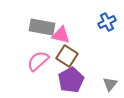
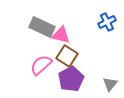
gray rectangle: rotated 15 degrees clockwise
pink semicircle: moved 3 px right, 4 px down
purple pentagon: moved 1 px up
